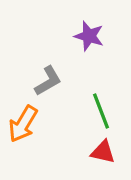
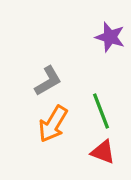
purple star: moved 21 px right, 1 px down
orange arrow: moved 30 px right
red triangle: rotated 8 degrees clockwise
